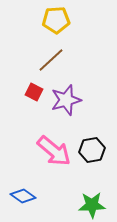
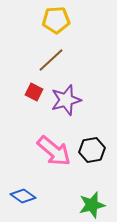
green star: rotated 12 degrees counterclockwise
